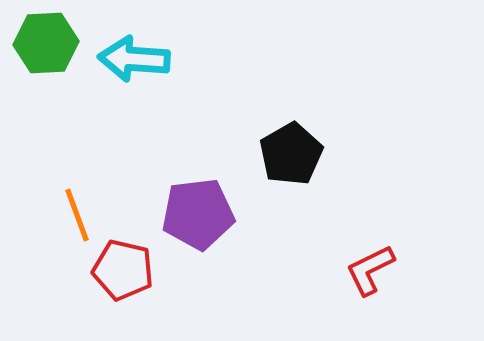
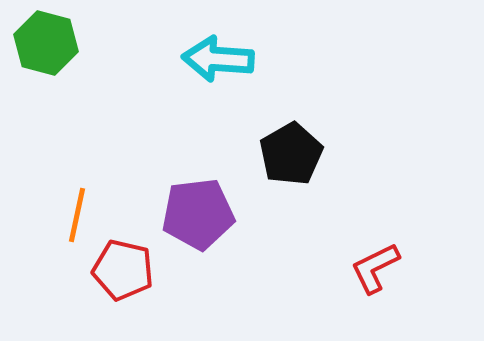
green hexagon: rotated 18 degrees clockwise
cyan arrow: moved 84 px right
orange line: rotated 32 degrees clockwise
red L-shape: moved 5 px right, 2 px up
